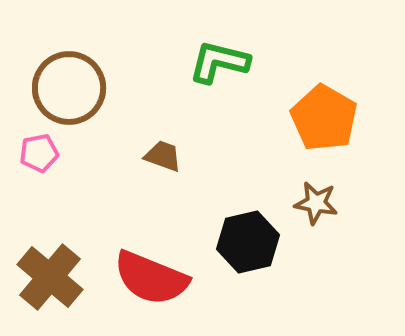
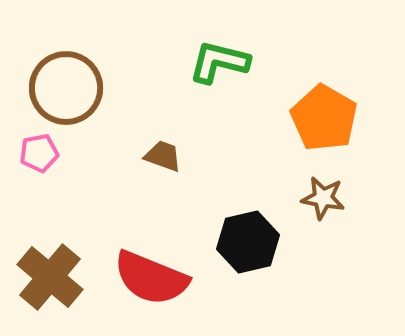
brown circle: moved 3 px left
brown star: moved 7 px right, 5 px up
